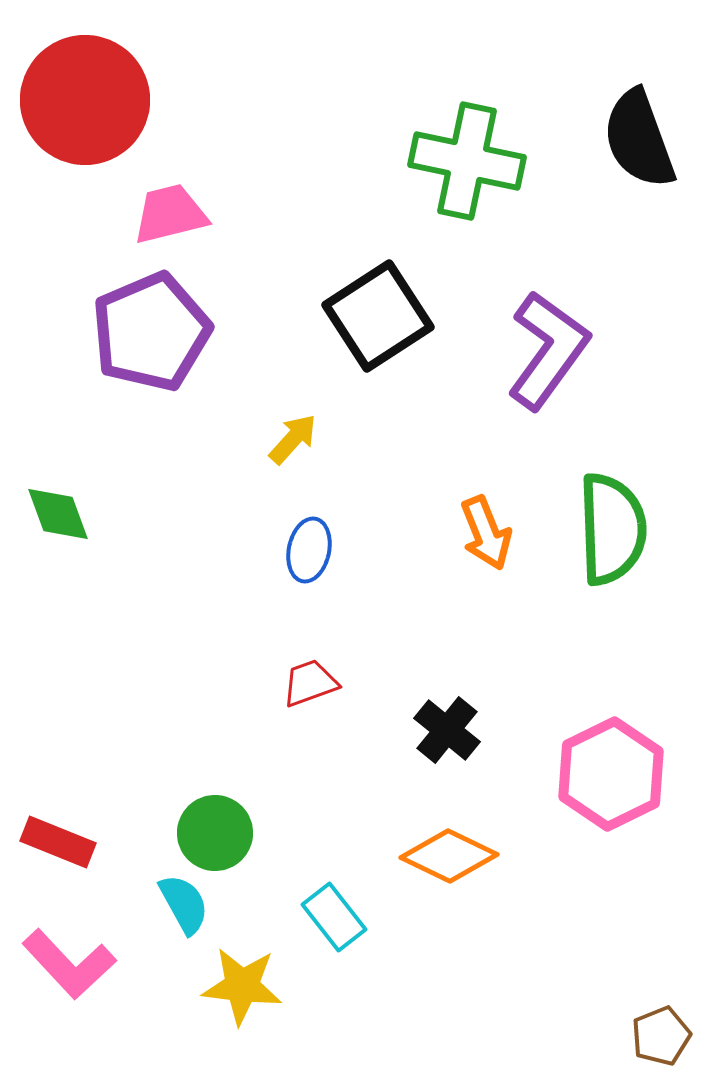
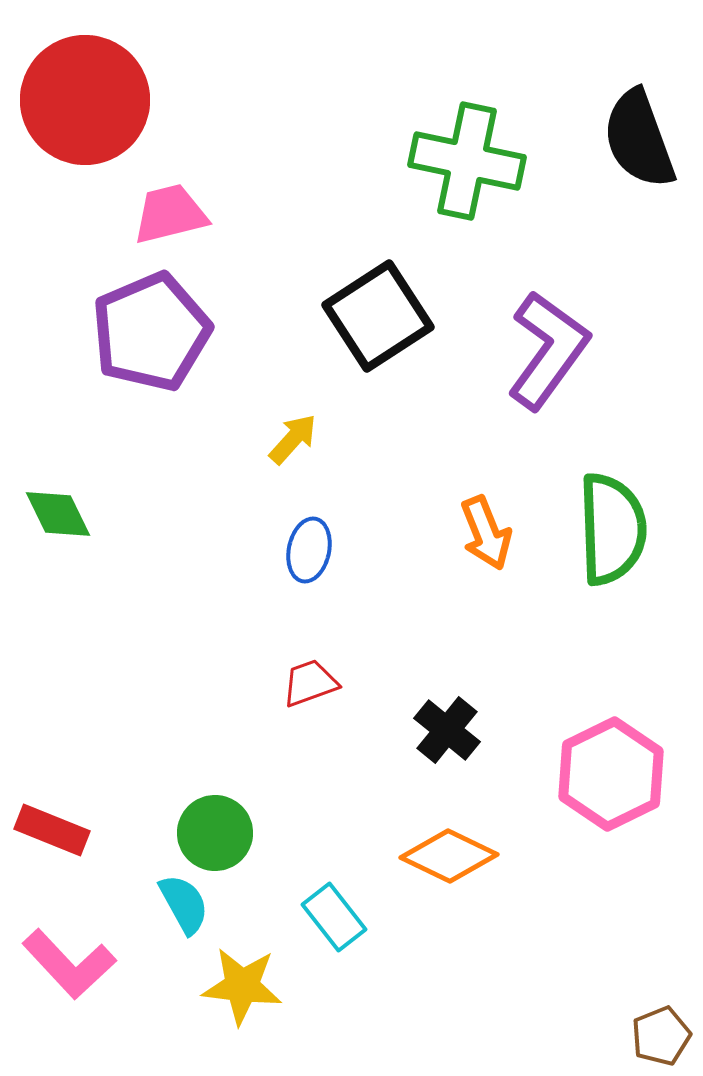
green diamond: rotated 6 degrees counterclockwise
red rectangle: moved 6 px left, 12 px up
